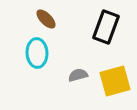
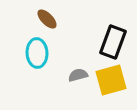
brown ellipse: moved 1 px right
black rectangle: moved 7 px right, 15 px down
yellow square: moved 4 px left, 1 px up
